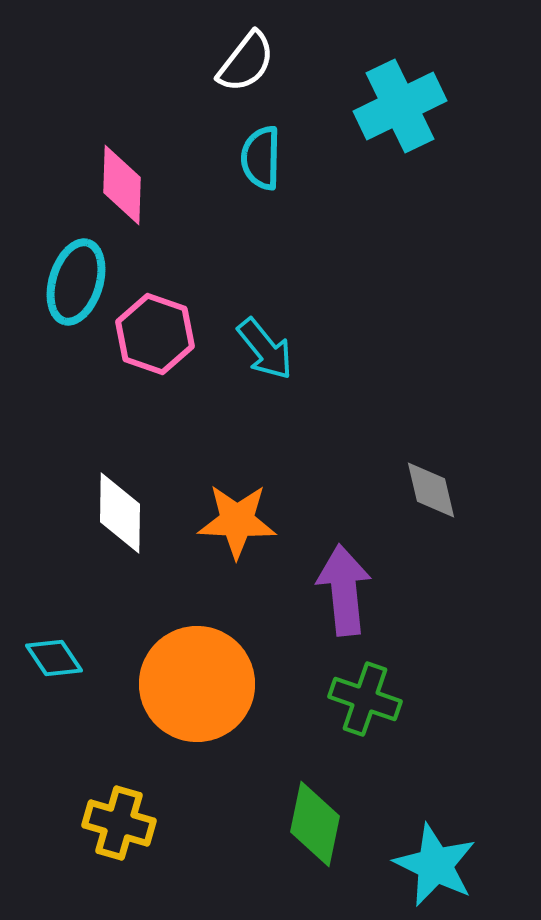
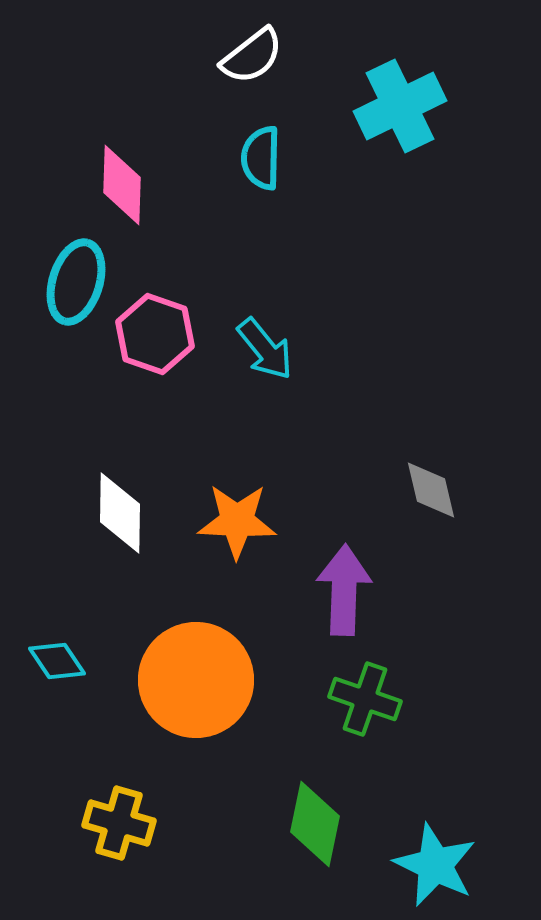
white semicircle: moved 6 px right, 6 px up; rotated 14 degrees clockwise
purple arrow: rotated 8 degrees clockwise
cyan diamond: moved 3 px right, 3 px down
orange circle: moved 1 px left, 4 px up
